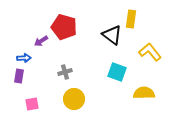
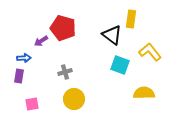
red pentagon: moved 1 px left, 1 px down
cyan square: moved 3 px right, 7 px up
